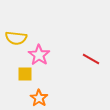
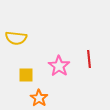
pink star: moved 20 px right, 11 px down
red line: moved 2 px left; rotated 54 degrees clockwise
yellow square: moved 1 px right, 1 px down
